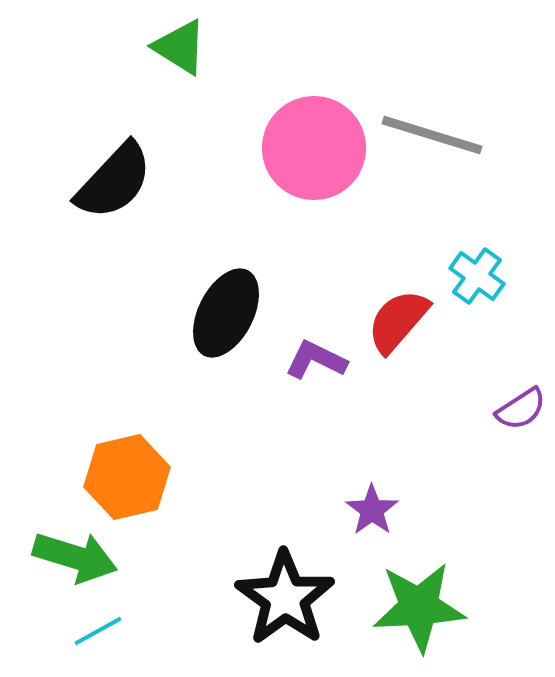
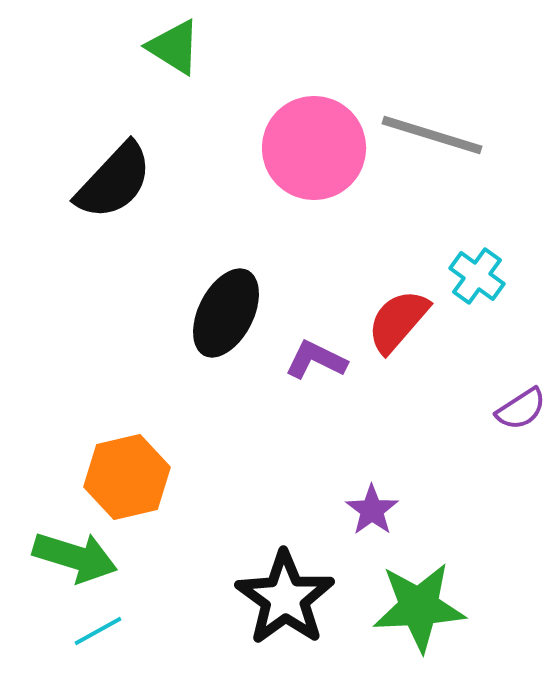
green triangle: moved 6 px left
